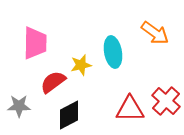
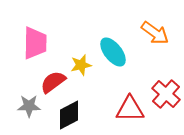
cyan ellipse: rotated 28 degrees counterclockwise
red cross: moved 7 px up
gray star: moved 10 px right
